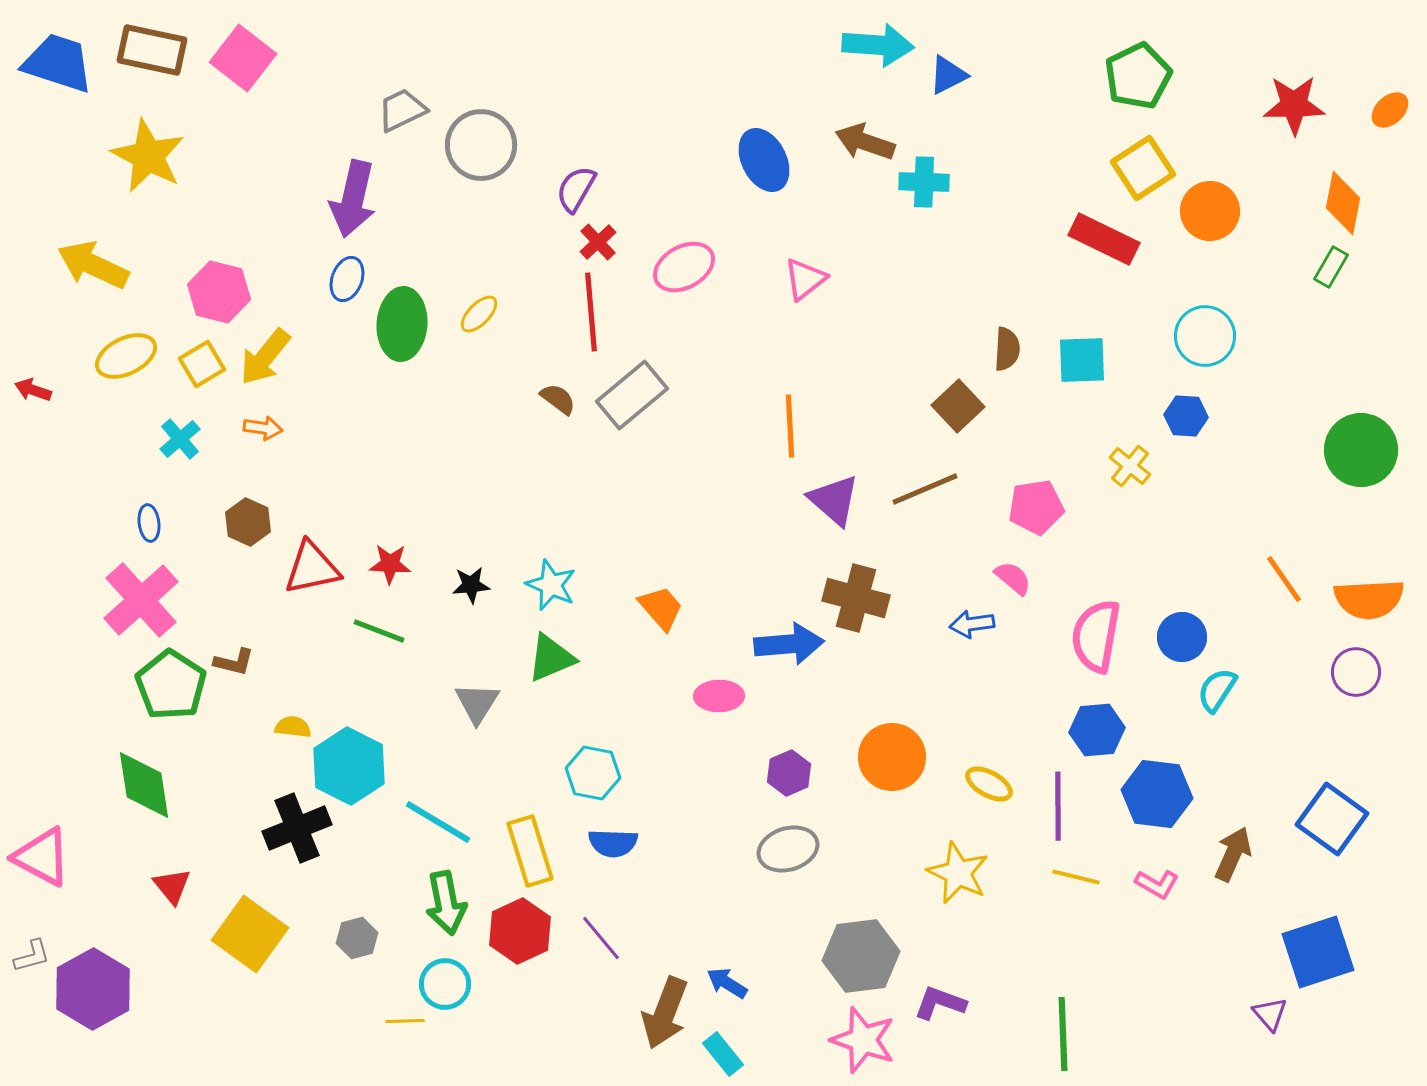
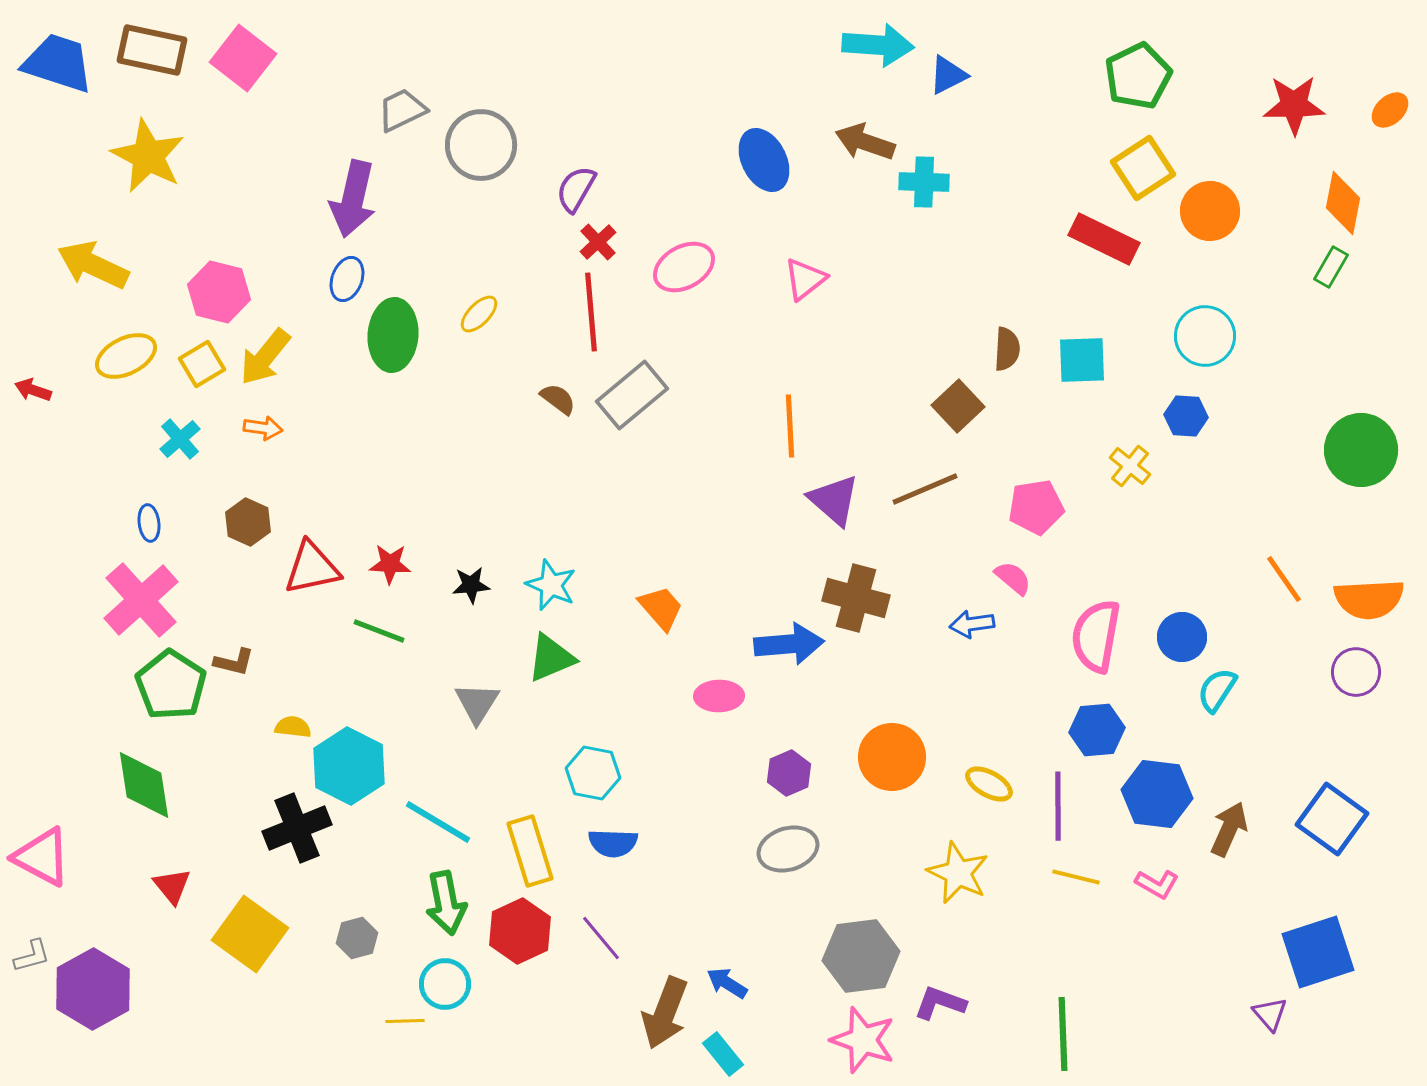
green ellipse at (402, 324): moved 9 px left, 11 px down
brown arrow at (1233, 854): moved 4 px left, 25 px up
